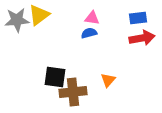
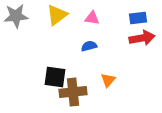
yellow triangle: moved 18 px right
gray star: moved 1 px left, 4 px up
blue semicircle: moved 13 px down
